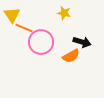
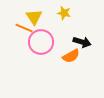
yellow triangle: moved 22 px right, 2 px down
